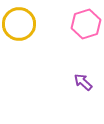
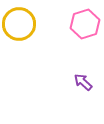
pink hexagon: moved 1 px left
